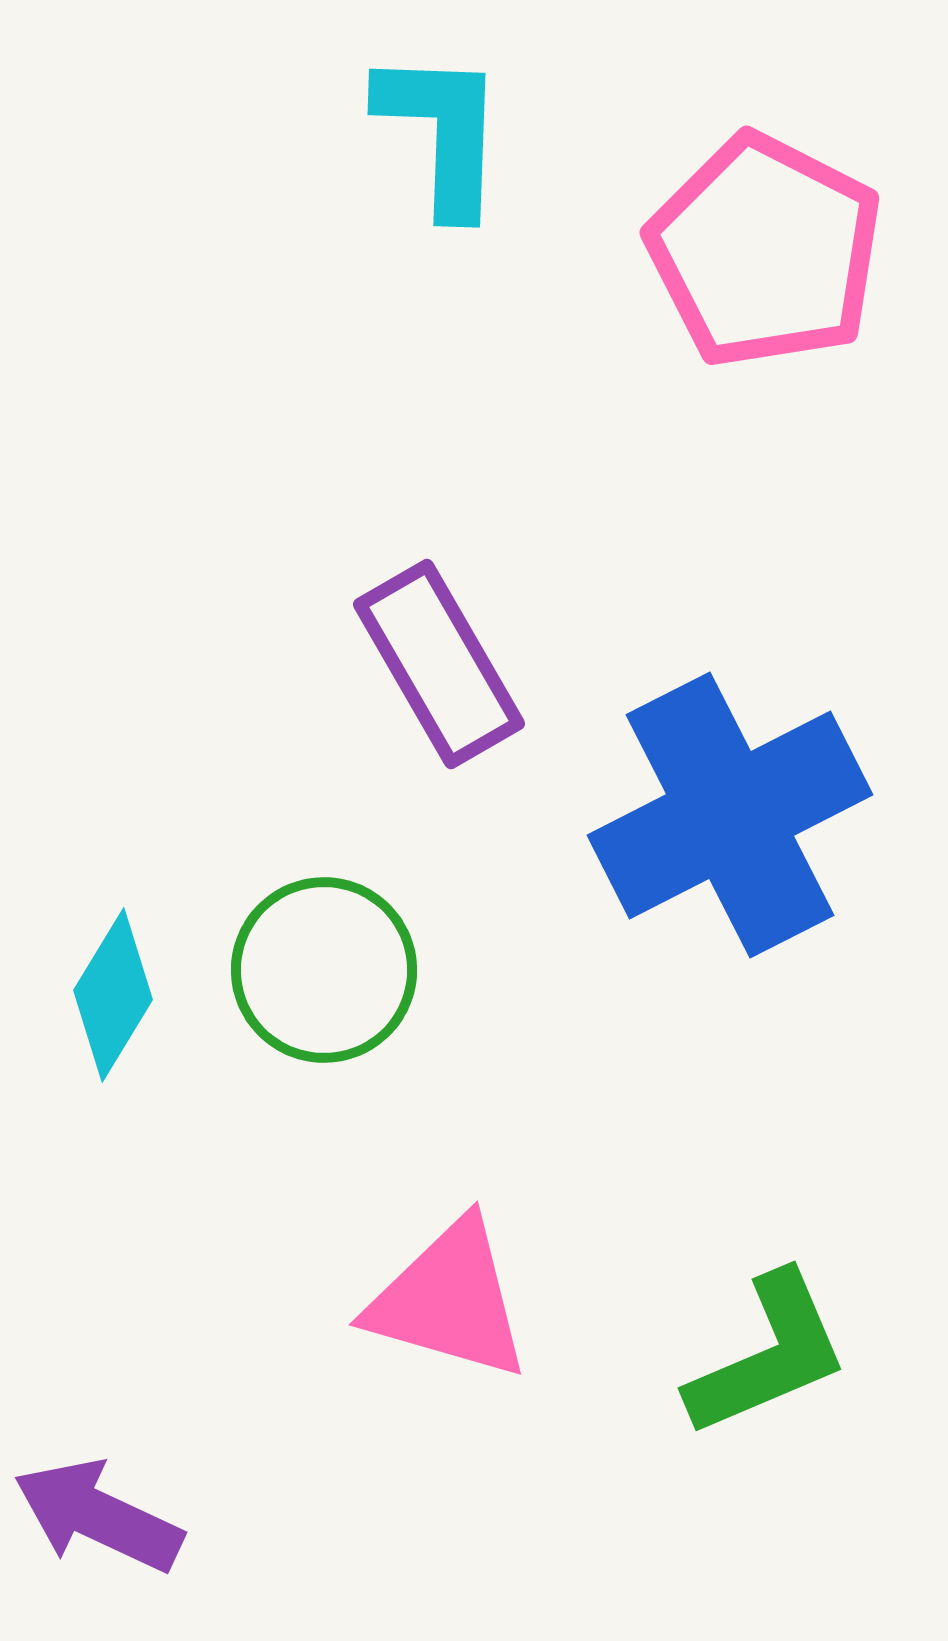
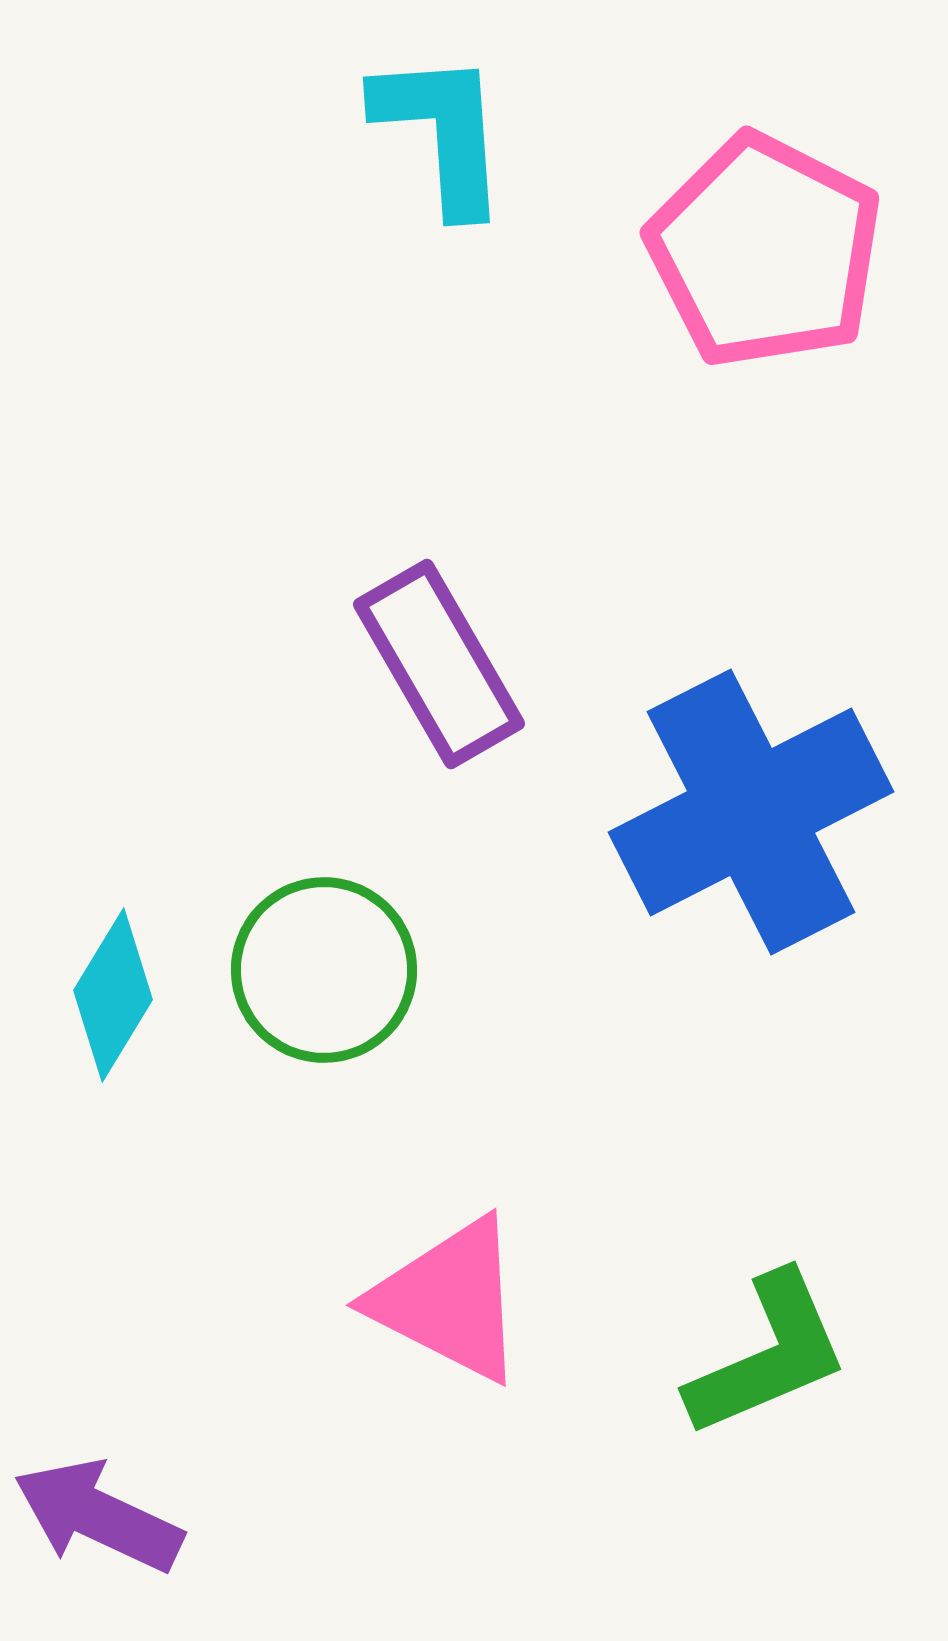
cyan L-shape: rotated 6 degrees counterclockwise
blue cross: moved 21 px right, 3 px up
pink triangle: rotated 11 degrees clockwise
